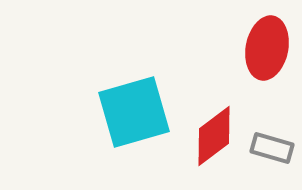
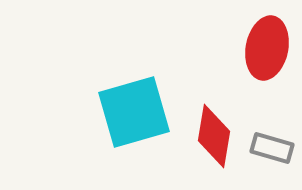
red diamond: rotated 44 degrees counterclockwise
